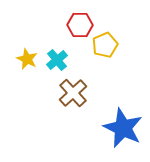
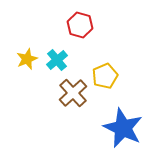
red hexagon: rotated 15 degrees clockwise
yellow pentagon: moved 31 px down
yellow star: rotated 25 degrees clockwise
